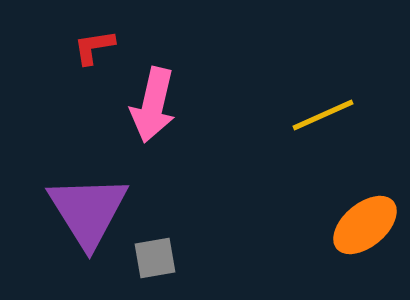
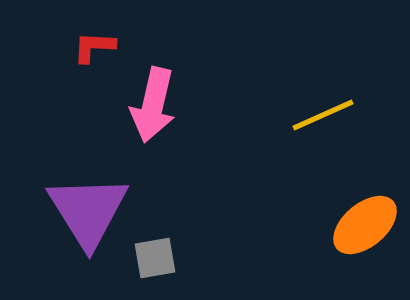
red L-shape: rotated 12 degrees clockwise
